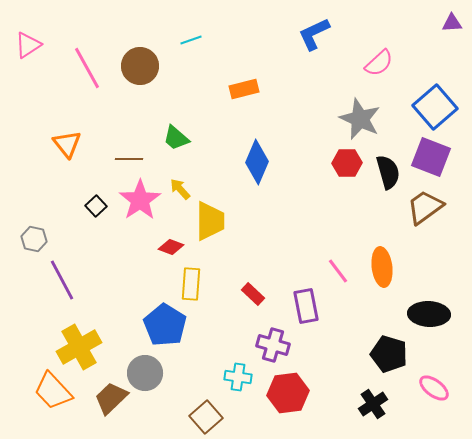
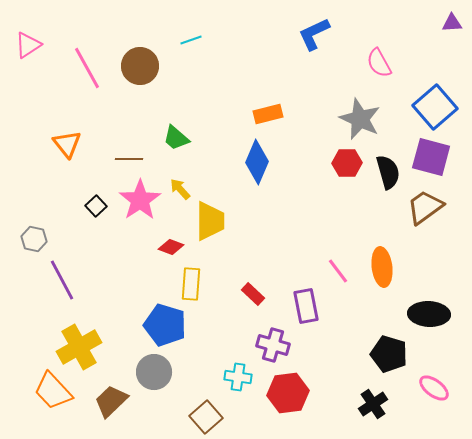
pink semicircle at (379, 63): rotated 104 degrees clockwise
orange rectangle at (244, 89): moved 24 px right, 25 px down
purple square at (431, 157): rotated 6 degrees counterclockwise
blue pentagon at (165, 325): rotated 15 degrees counterclockwise
gray circle at (145, 373): moved 9 px right, 1 px up
brown trapezoid at (111, 398): moved 3 px down
